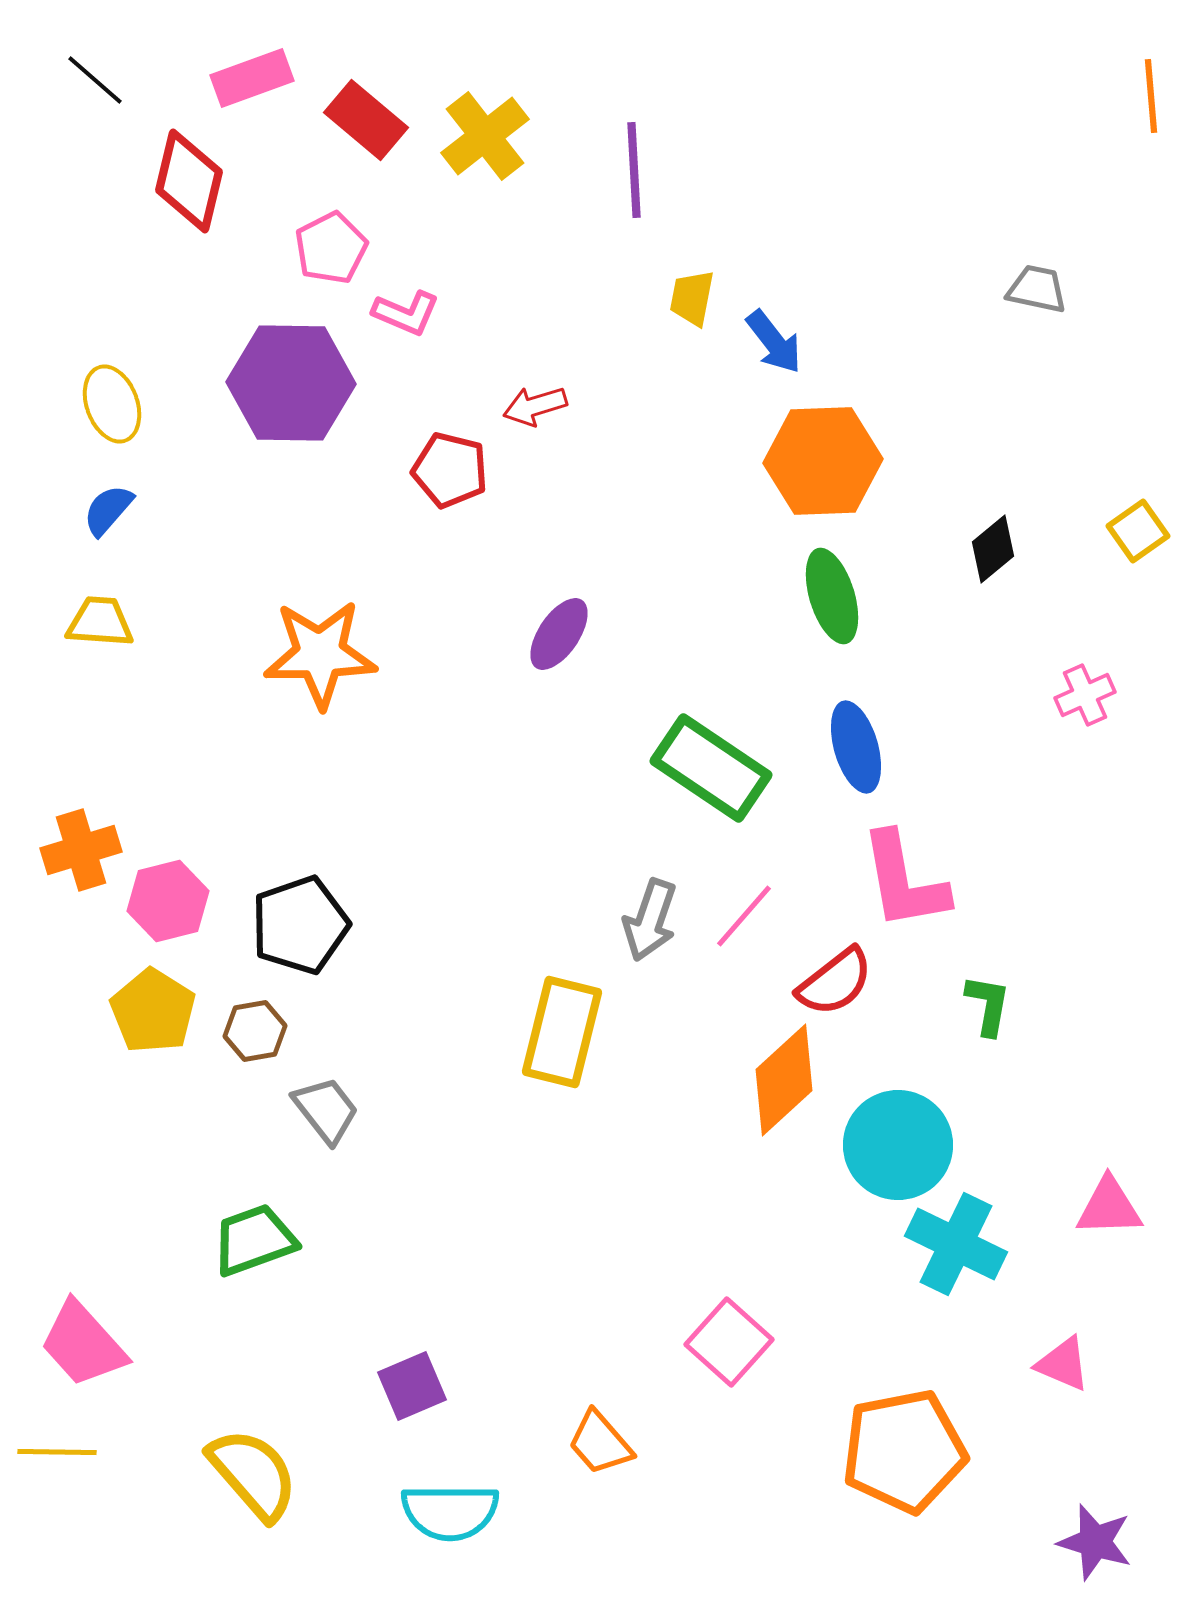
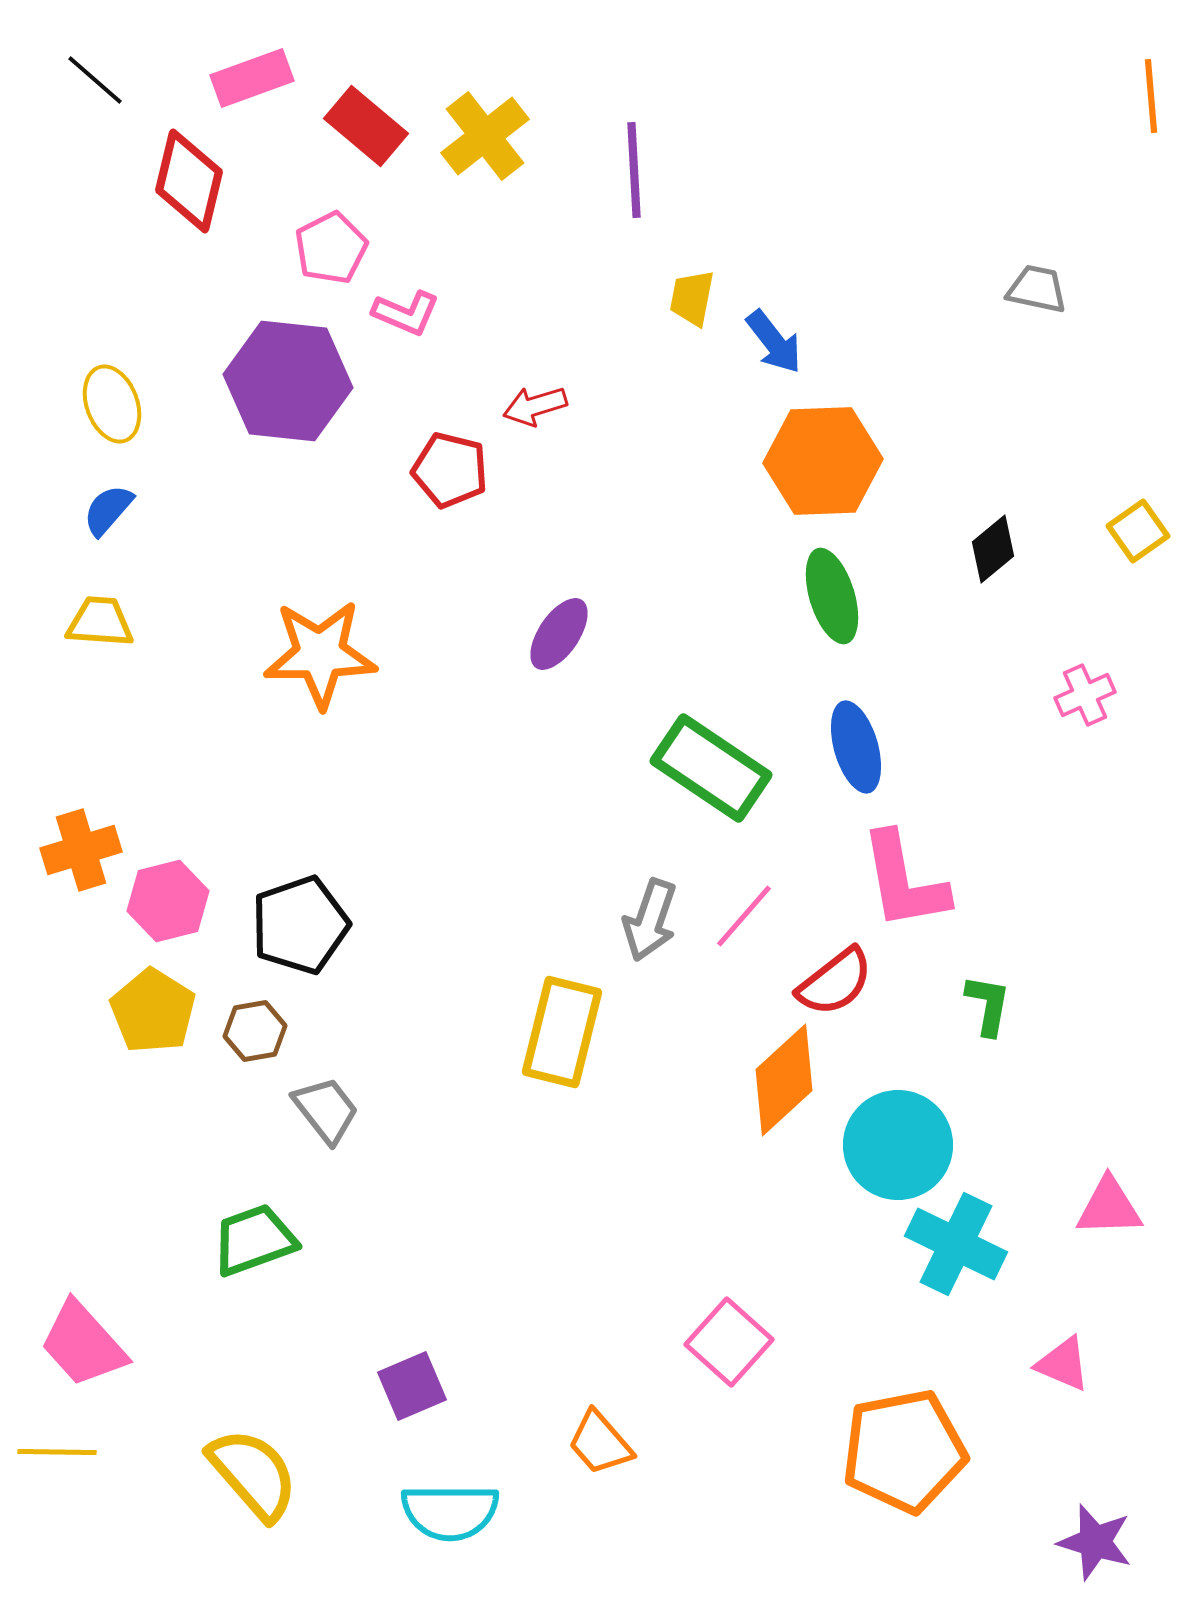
red rectangle at (366, 120): moved 6 px down
purple hexagon at (291, 383): moved 3 px left, 2 px up; rotated 5 degrees clockwise
